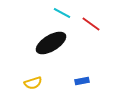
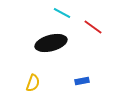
red line: moved 2 px right, 3 px down
black ellipse: rotated 16 degrees clockwise
yellow semicircle: rotated 54 degrees counterclockwise
